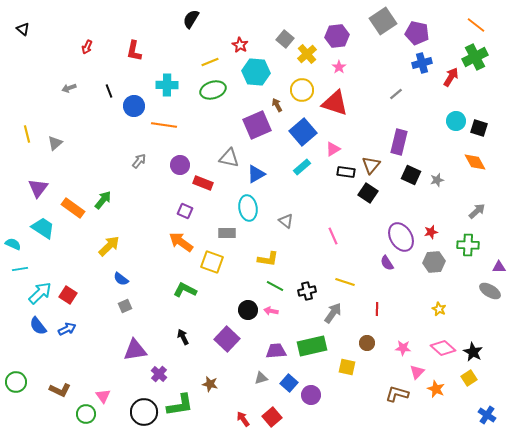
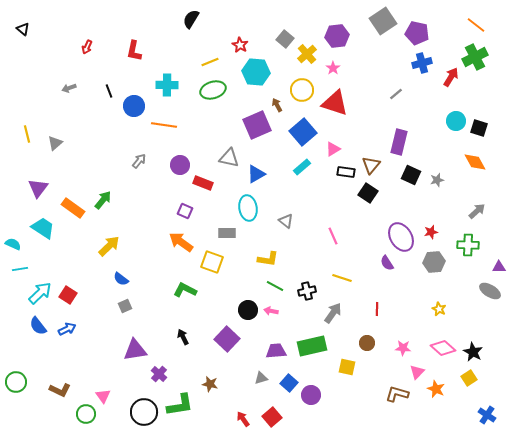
pink star at (339, 67): moved 6 px left, 1 px down
yellow line at (345, 282): moved 3 px left, 4 px up
